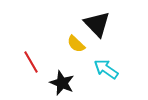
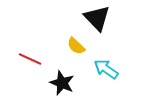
black triangle: moved 6 px up
yellow semicircle: moved 2 px down
red line: moved 1 px left, 3 px up; rotated 35 degrees counterclockwise
